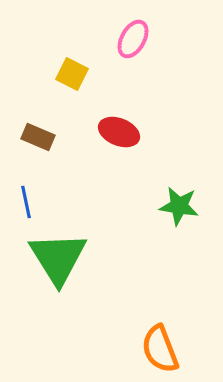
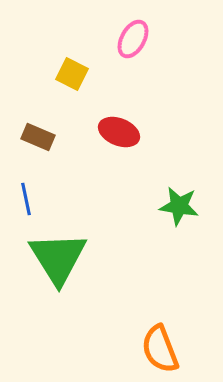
blue line: moved 3 px up
